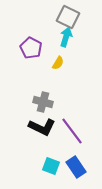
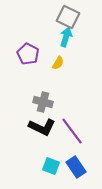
purple pentagon: moved 3 px left, 6 px down
